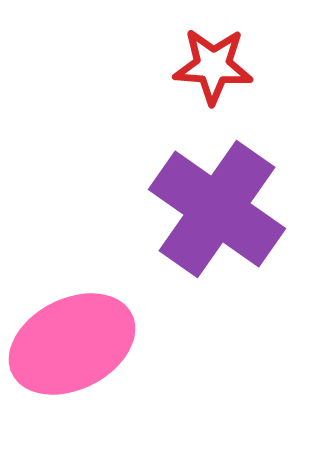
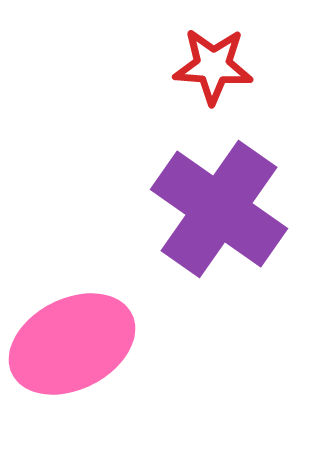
purple cross: moved 2 px right
